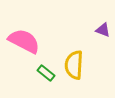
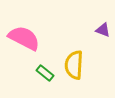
pink semicircle: moved 3 px up
green rectangle: moved 1 px left
